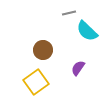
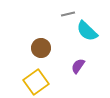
gray line: moved 1 px left, 1 px down
brown circle: moved 2 px left, 2 px up
purple semicircle: moved 2 px up
